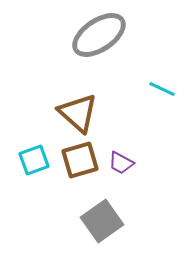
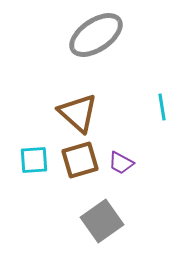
gray ellipse: moved 3 px left
cyan line: moved 18 px down; rotated 56 degrees clockwise
cyan square: rotated 16 degrees clockwise
